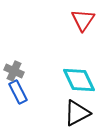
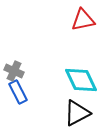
red triangle: rotated 45 degrees clockwise
cyan diamond: moved 2 px right
